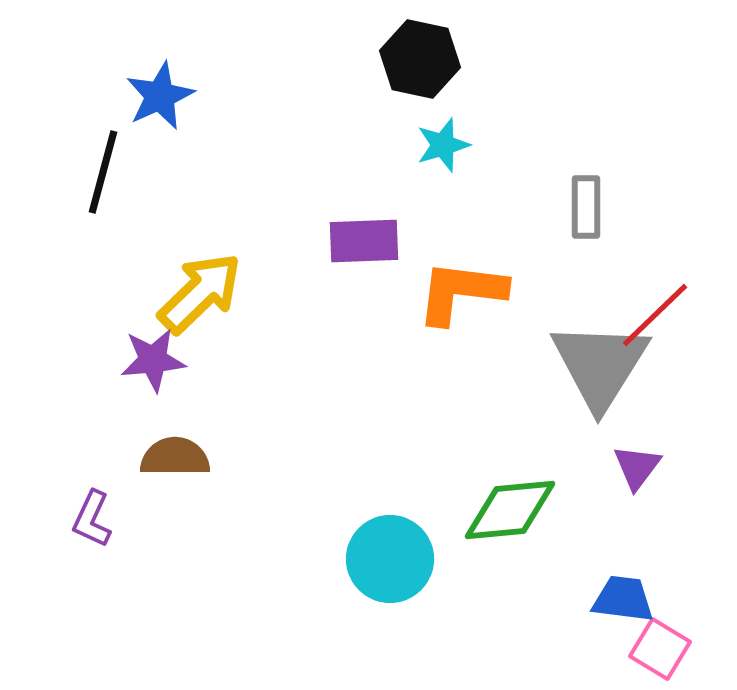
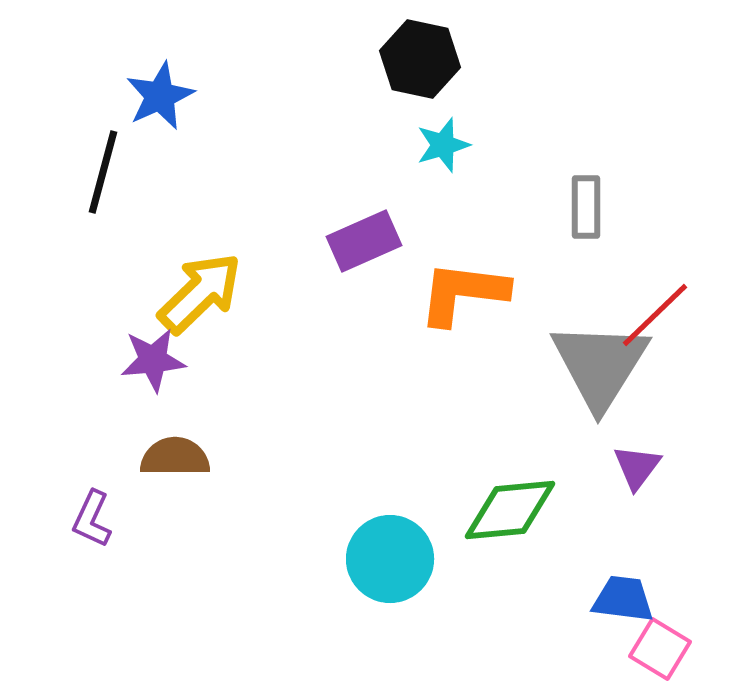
purple rectangle: rotated 22 degrees counterclockwise
orange L-shape: moved 2 px right, 1 px down
